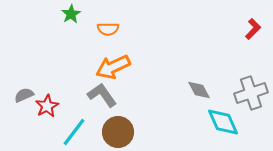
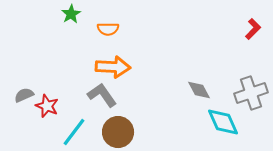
orange arrow: rotated 152 degrees counterclockwise
red star: rotated 20 degrees counterclockwise
